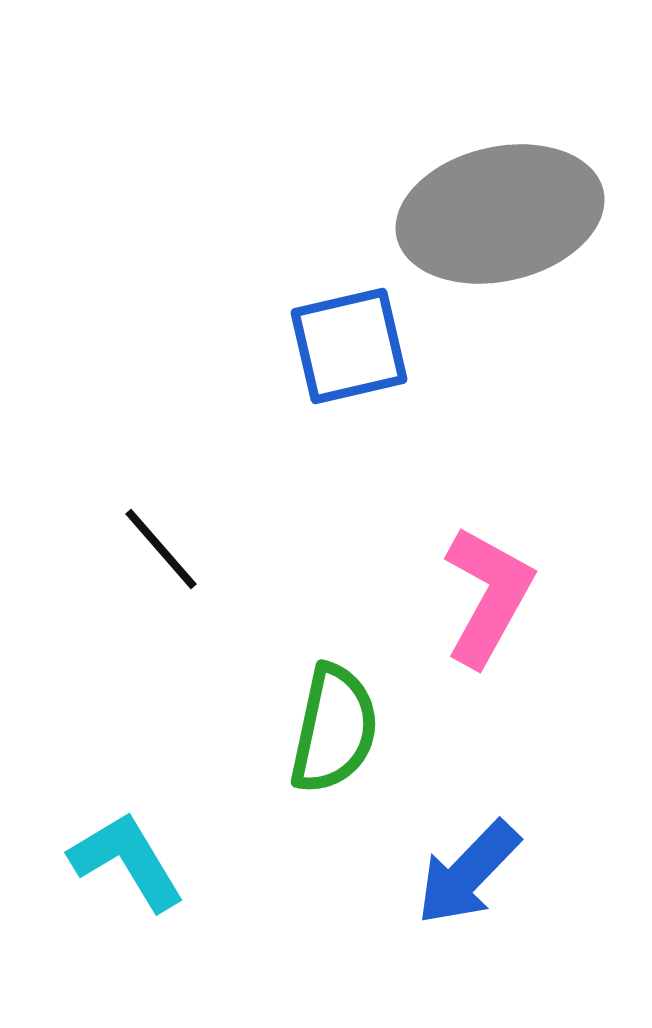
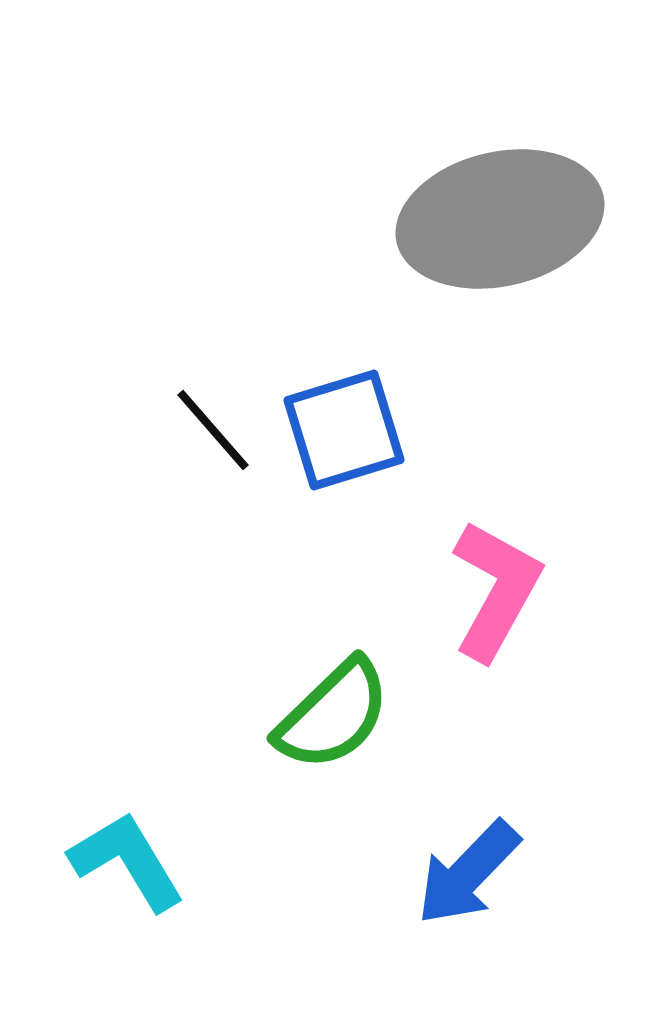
gray ellipse: moved 5 px down
blue square: moved 5 px left, 84 px down; rotated 4 degrees counterclockwise
black line: moved 52 px right, 119 px up
pink L-shape: moved 8 px right, 6 px up
green semicircle: moved 1 px left, 14 px up; rotated 34 degrees clockwise
